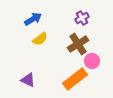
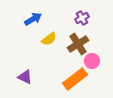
yellow semicircle: moved 9 px right
purple triangle: moved 3 px left, 3 px up
